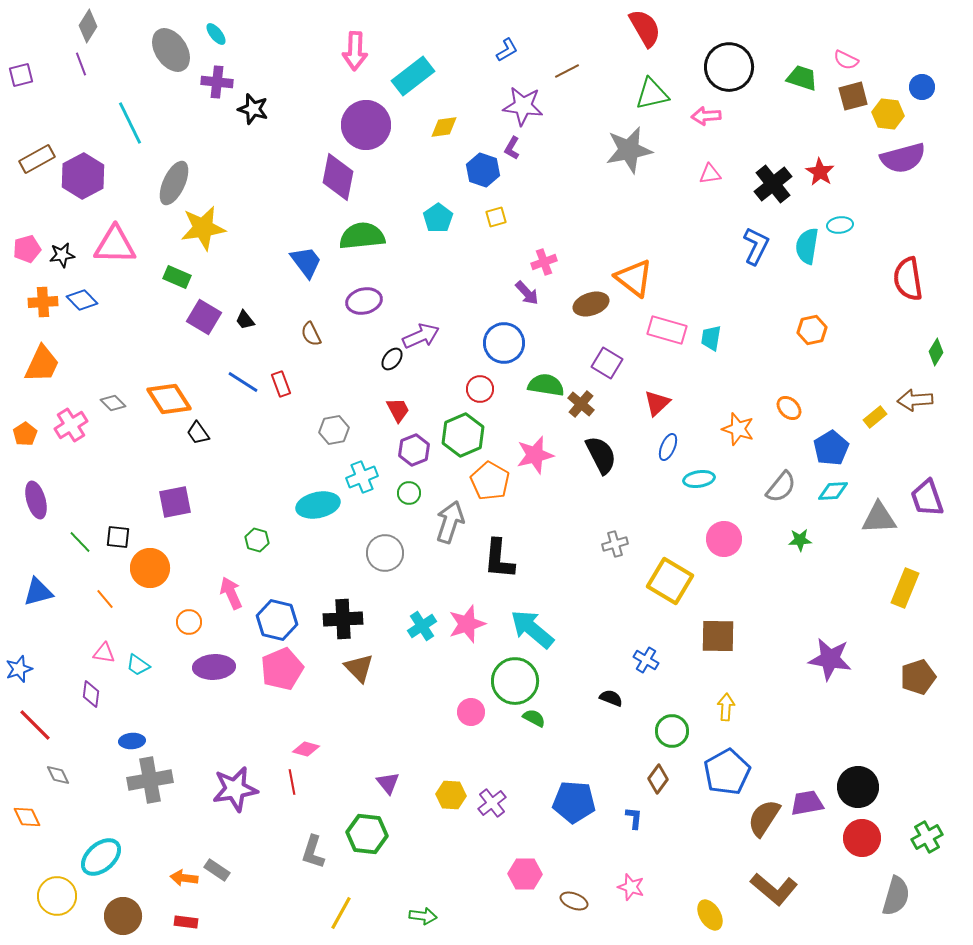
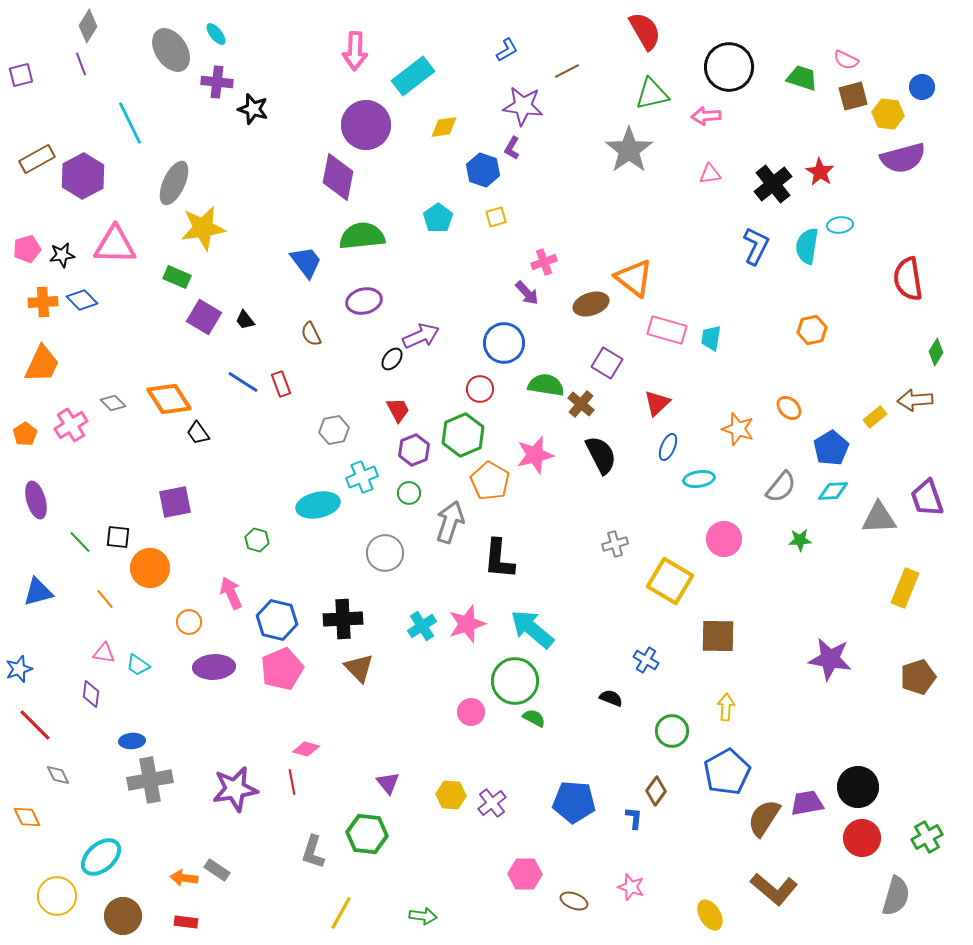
red semicircle at (645, 28): moved 3 px down
gray star at (629, 150): rotated 24 degrees counterclockwise
brown diamond at (658, 779): moved 2 px left, 12 px down
